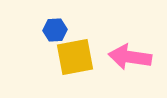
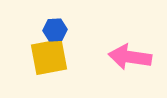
yellow square: moved 26 px left
